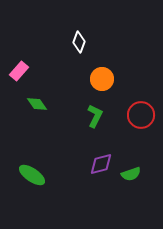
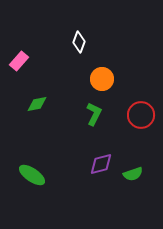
pink rectangle: moved 10 px up
green diamond: rotated 65 degrees counterclockwise
green L-shape: moved 1 px left, 2 px up
green semicircle: moved 2 px right
